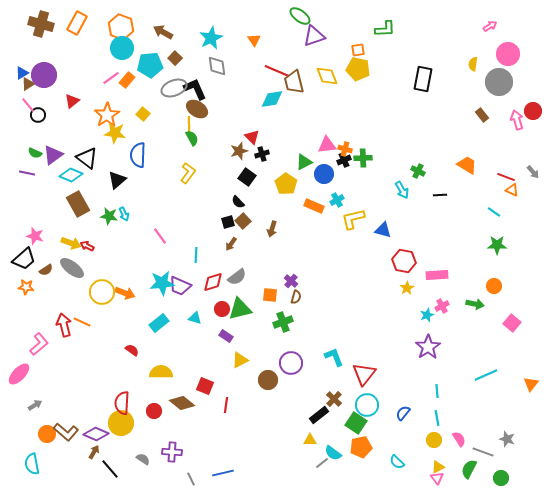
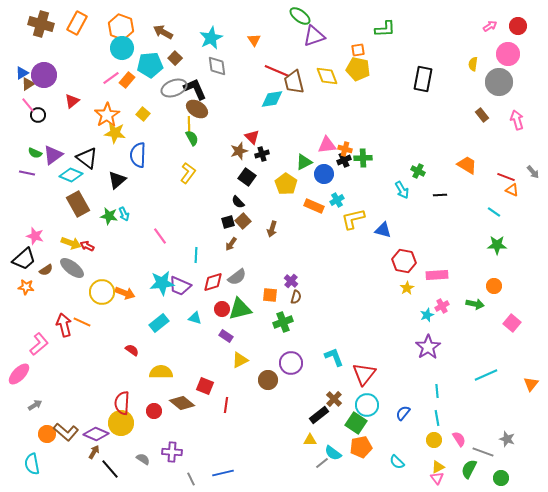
red circle at (533, 111): moved 15 px left, 85 px up
